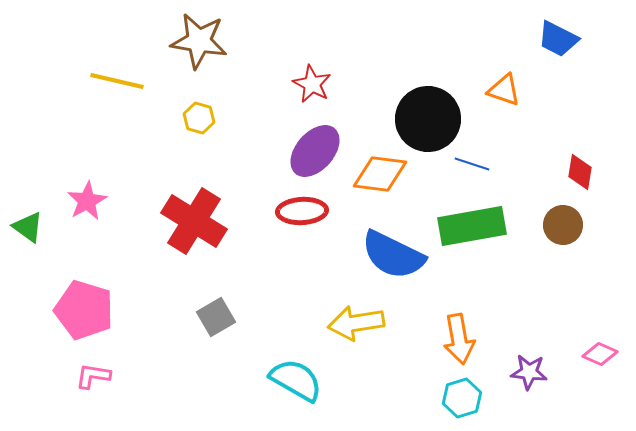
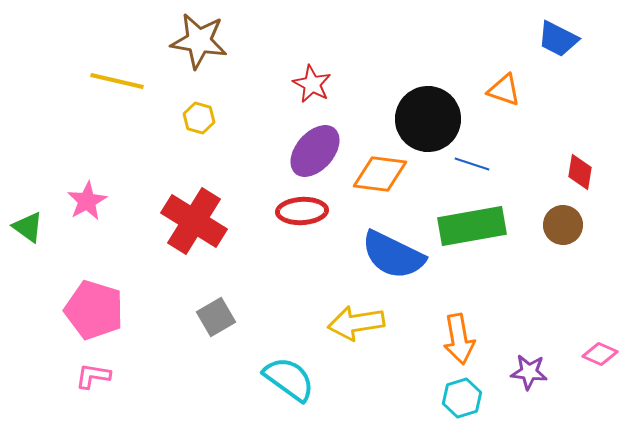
pink pentagon: moved 10 px right
cyan semicircle: moved 7 px left, 1 px up; rotated 6 degrees clockwise
